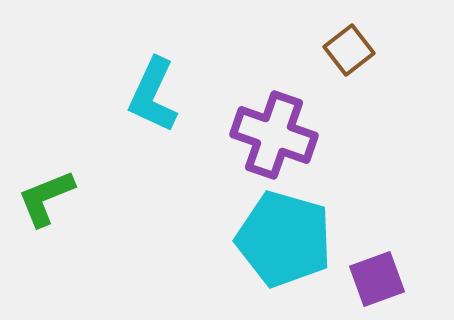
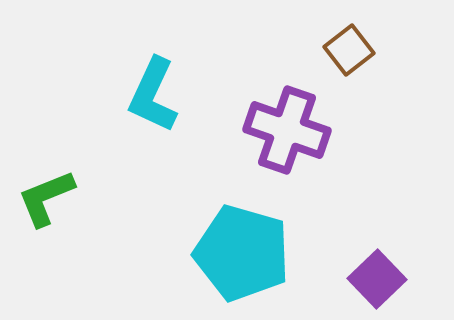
purple cross: moved 13 px right, 5 px up
cyan pentagon: moved 42 px left, 14 px down
purple square: rotated 24 degrees counterclockwise
